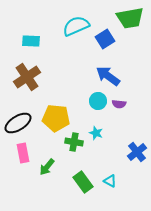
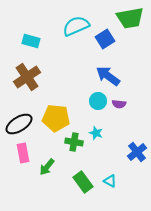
cyan rectangle: rotated 12 degrees clockwise
black ellipse: moved 1 px right, 1 px down
